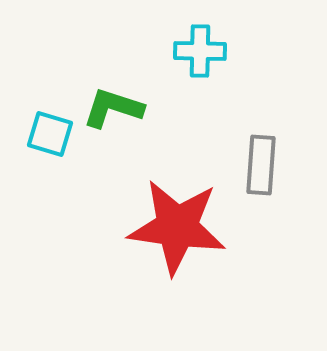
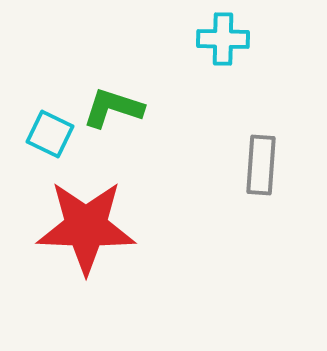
cyan cross: moved 23 px right, 12 px up
cyan square: rotated 9 degrees clockwise
red star: moved 91 px left; rotated 6 degrees counterclockwise
